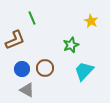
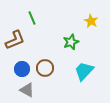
green star: moved 3 px up
